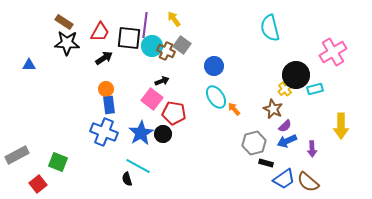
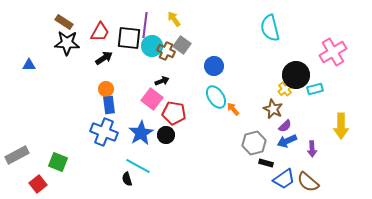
orange arrow at (234, 109): moved 1 px left
black circle at (163, 134): moved 3 px right, 1 px down
